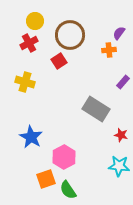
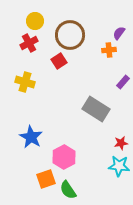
red star: moved 8 px down; rotated 24 degrees counterclockwise
